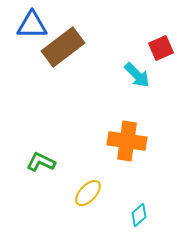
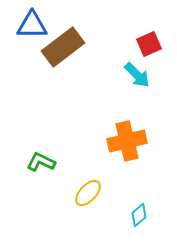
red square: moved 12 px left, 4 px up
orange cross: rotated 21 degrees counterclockwise
